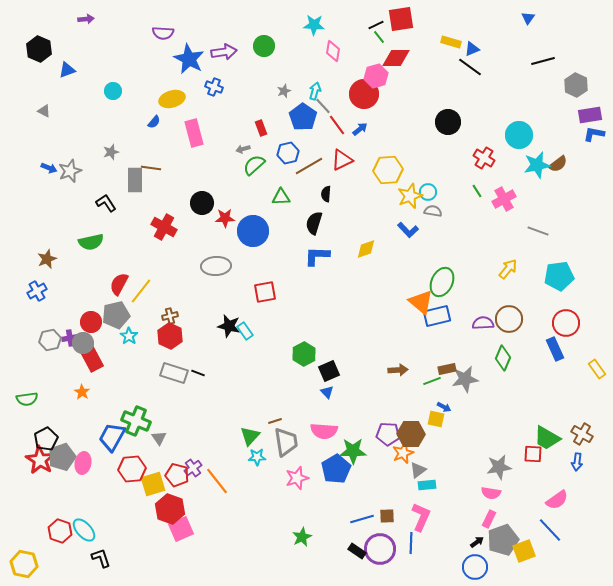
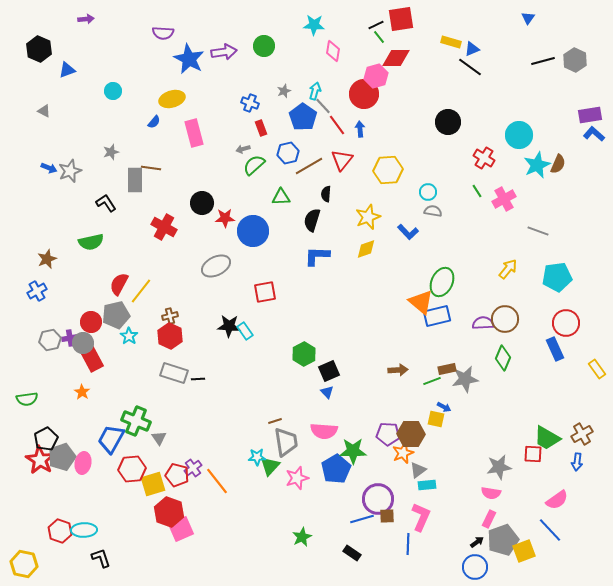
gray hexagon at (576, 85): moved 1 px left, 25 px up
blue cross at (214, 87): moved 36 px right, 16 px down
blue arrow at (360, 129): rotated 56 degrees counterclockwise
blue L-shape at (594, 134): rotated 30 degrees clockwise
red triangle at (342, 160): rotated 25 degrees counterclockwise
brown semicircle at (558, 164): rotated 30 degrees counterclockwise
cyan star at (537, 165): rotated 12 degrees counterclockwise
yellow star at (410, 196): moved 42 px left, 21 px down
black semicircle at (314, 223): moved 2 px left, 3 px up
blue L-shape at (408, 230): moved 2 px down
gray ellipse at (216, 266): rotated 24 degrees counterclockwise
cyan pentagon at (559, 276): moved 2 px left, 1 px down
brown circle at (509, 319): moved 4 px left
black star at (229, 326): rotated 10 degrees counterclockwise
black line at (198, 373): moved 6 px down; rotated 24 degrees counterclockwise
brown cross at (582, 434): rotated 30 degrees clockwise
green triangle at (250, 436): moved 20 px right, 30 px down
blue trapezoid at (112, 437): moved 1 px left, 2 px down
red hexagon at (170, 509): moved 1 px left, 3 px down
cyan ellipse at (84, 530): rotated 50 degrees counterclockwise
blue line at (411, 543): moved 3 px left, 1 px down
purple circle at (380, 549): moved 2 px left, 50 px up
black rectangle at (357, 551): moved 5 px left, 2 px down
